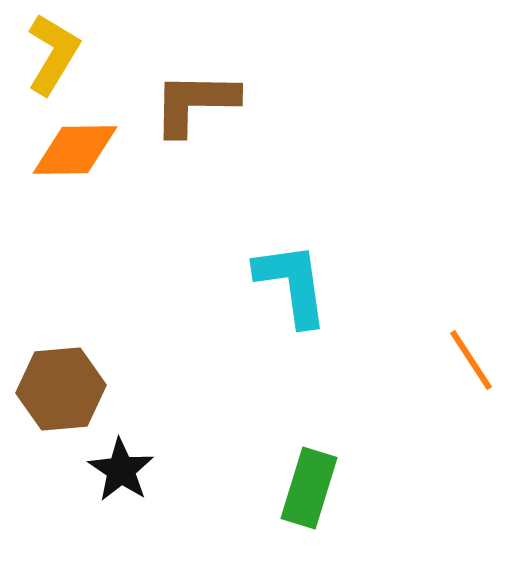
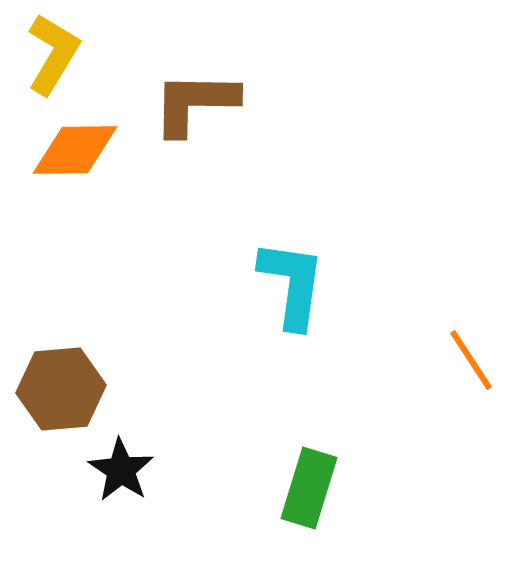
cyan L-shape: rotated 16 degrees clockwise
